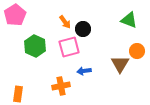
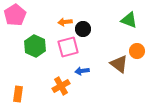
orange arrow: rotated 120 degrees clockwise
pink square: moved 1 px left
brown triangle: moved 1 px left; rotated 24 degrees counterclockwise
blue arrow: moved 2 px left
orange cross: rotated 18 degrees counterclockwise
